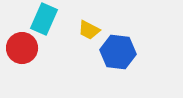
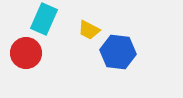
red circle: moved 4 px right, 5 px down
